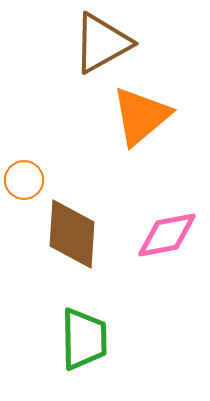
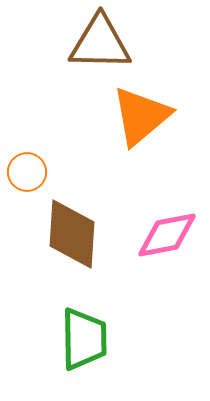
brown triangle: moved 2 px left; rotated 30 degrees clockwise
orange circle: moved 3 px right, 8 px up
